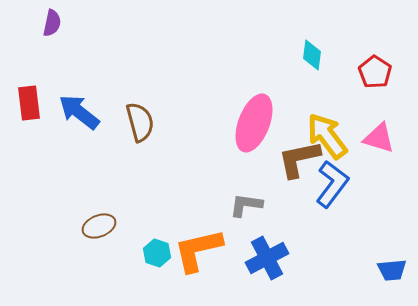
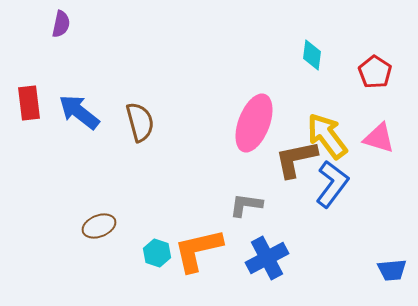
purple semicircle: moved 9 px right, 1 px down
brown L-shape: moved 3 px left
